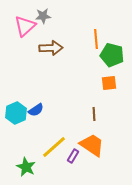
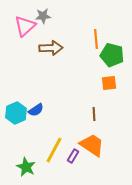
yellow line: moved 3 px down; rotated 20 degrees counterclockwise
